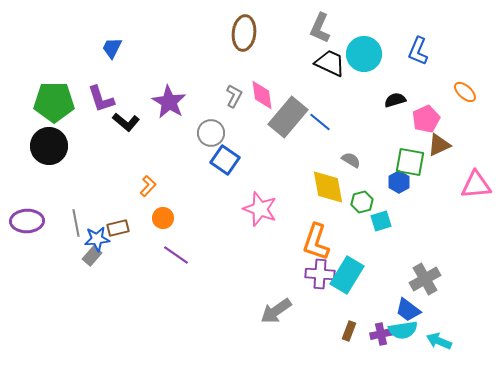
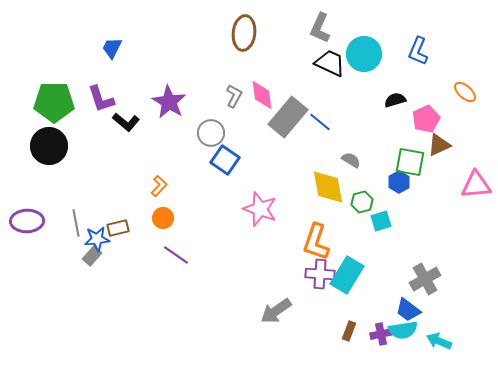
orange L-shape at (148, 186): moved 11 px right
